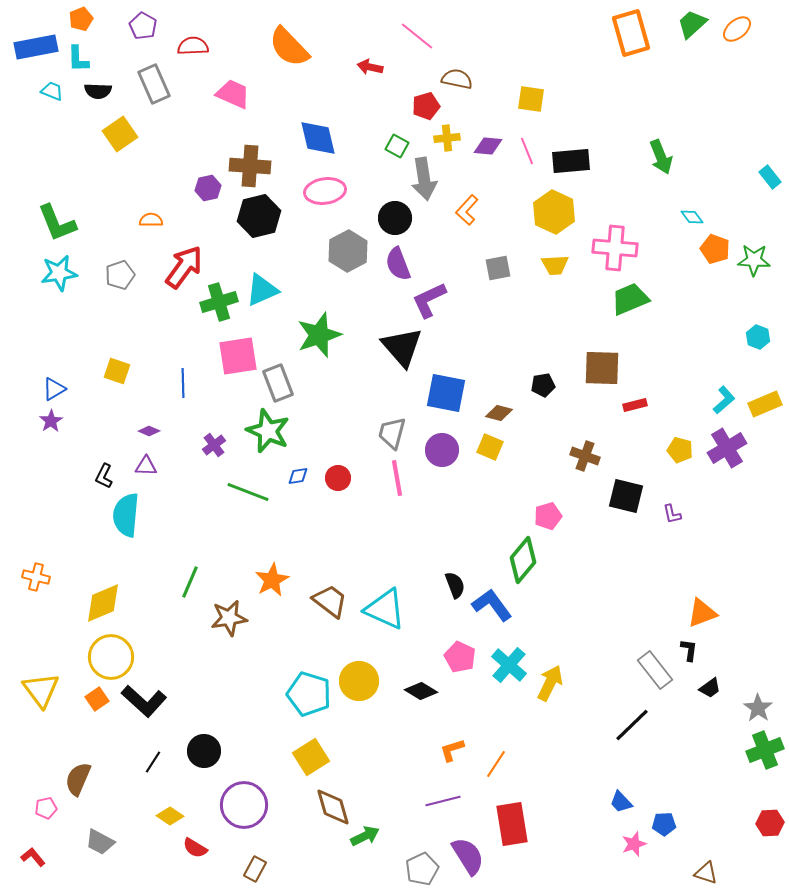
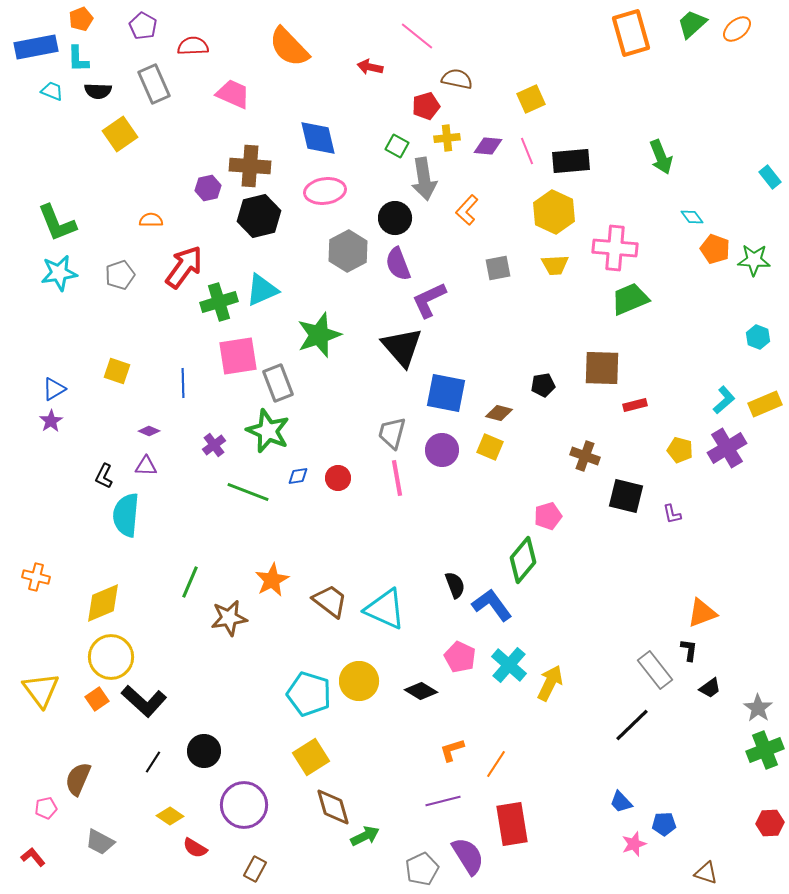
yellow square at (531, 99): rotated 32 degrees counterclockwise
